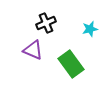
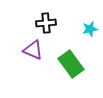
black cross: rotated 18 degrees clockwise
